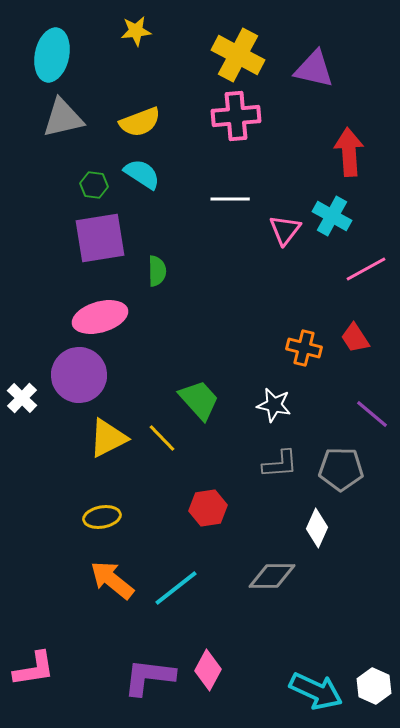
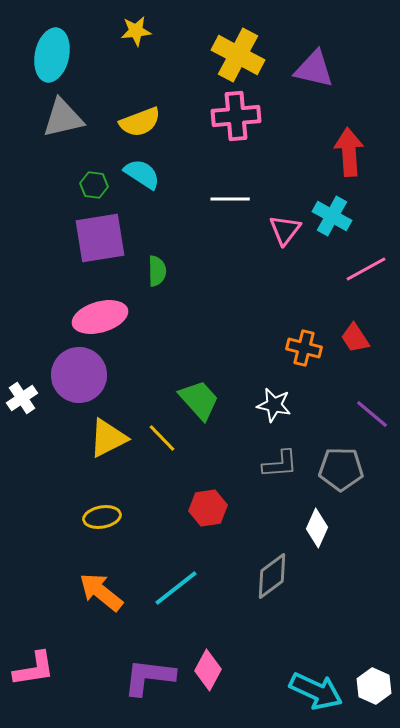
white cross: rotated 12 degrees clockwise
gray diamond: rotated 36 degrees counterclockwise
orange arrow: moved 11 px left, 12 px down
